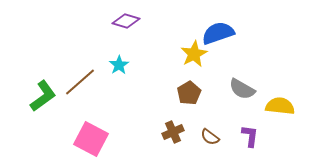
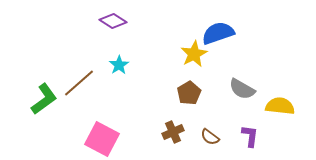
purple diamond: moved 13 px left; rotated 16 degrees clockwise
brown line: moved 1 px left, 1 px down
green L-shape: moved 1 px right, 3 px down
pink square: moved 11 px right
